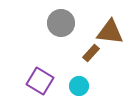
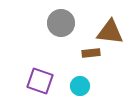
brown rectangle: rotated 42 degrees clockwise
purple square: rotated 12 degrees counterclockwise
cyan circle: moved 1 px right
